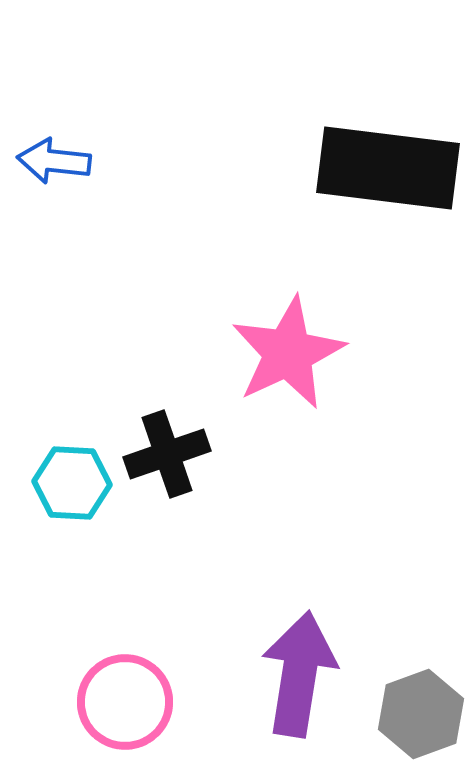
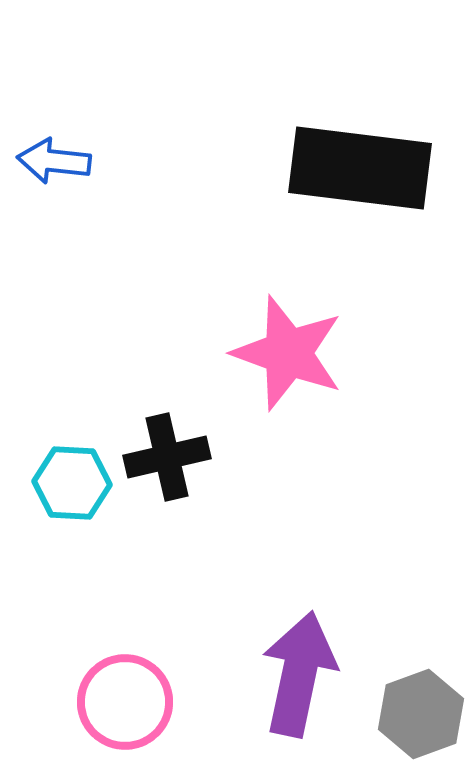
black rectangle: moved 28 px left
pink star: rotated 27 degrees counterclockwise
black cross: moved 3 px down; rotated 6 degrees clockwise
purple arrow: rotated 3 degrees clockwise
